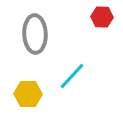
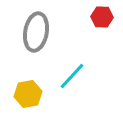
gray ellipse: moved 1 px right, 2 px up; rotated 12 degrees clockwise
yellow hexagon: rotated 12 degrees counterclockwise
